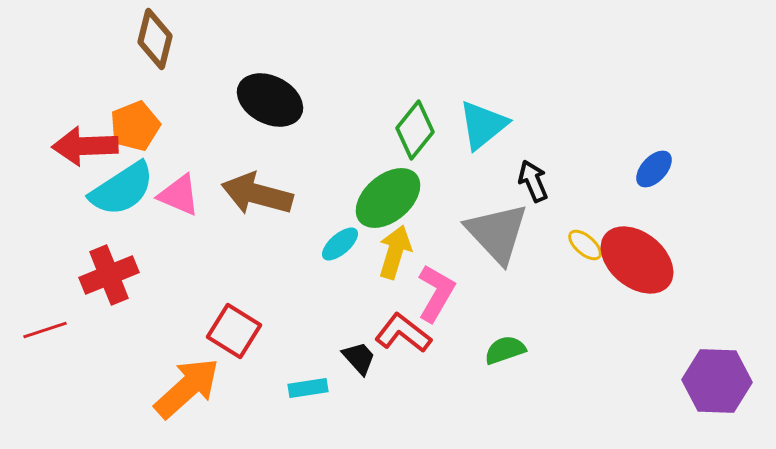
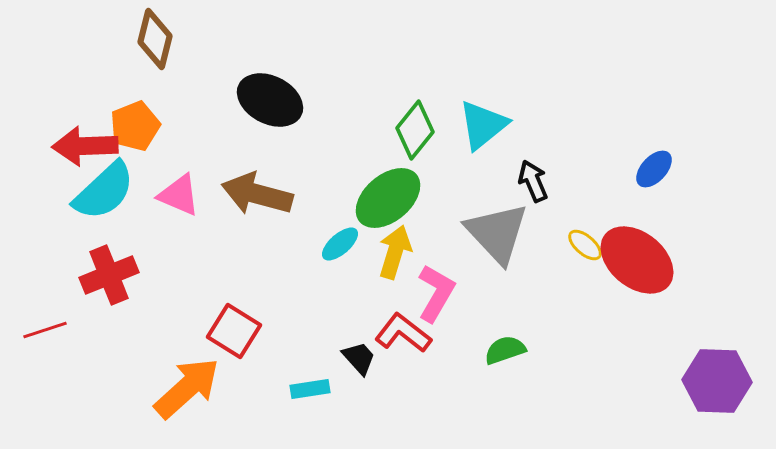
cyan semicircle: moved 18 px left, 2 px down; rotated 10 degrees counterclockwise
cyan rectangle: moved 2 px right, 1 px down
